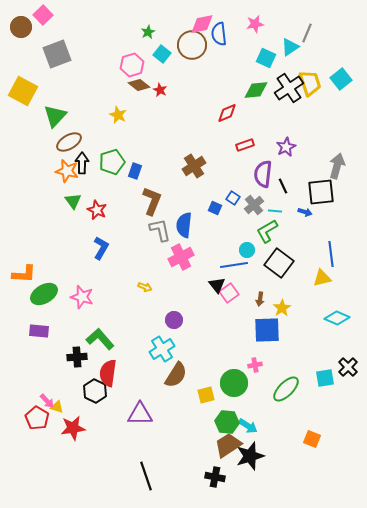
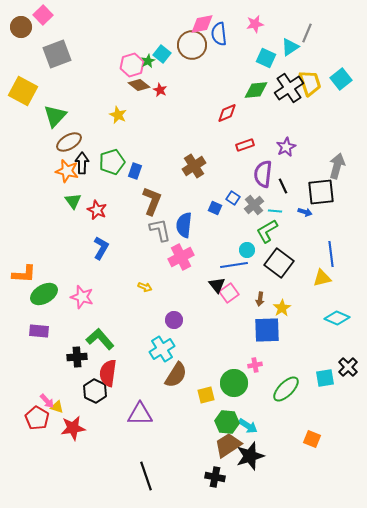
green star at (148, 32): moved 29 px down
